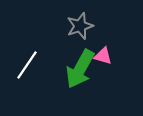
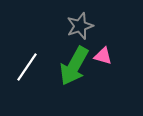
white line: moved 2 px down
green arrow: moved 6 px left, 3 px up
